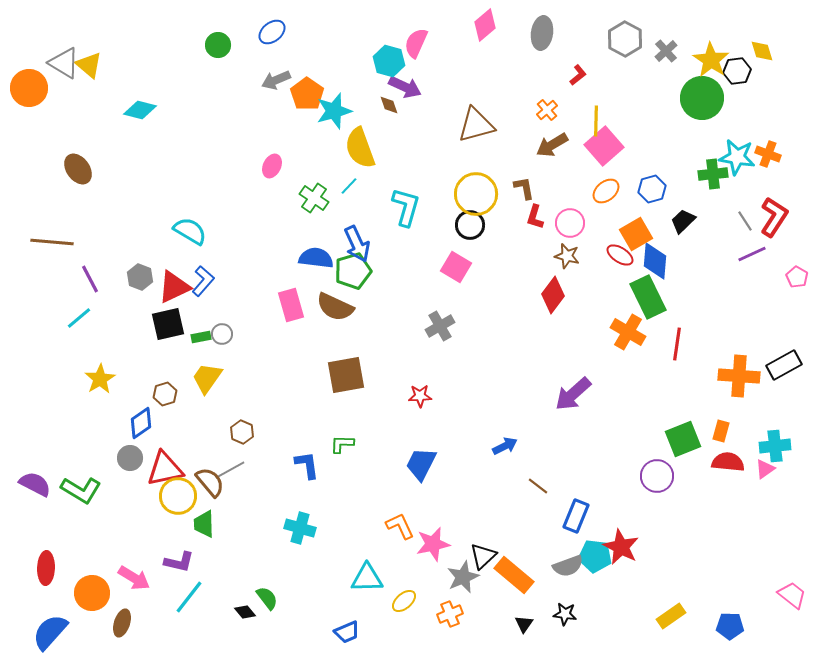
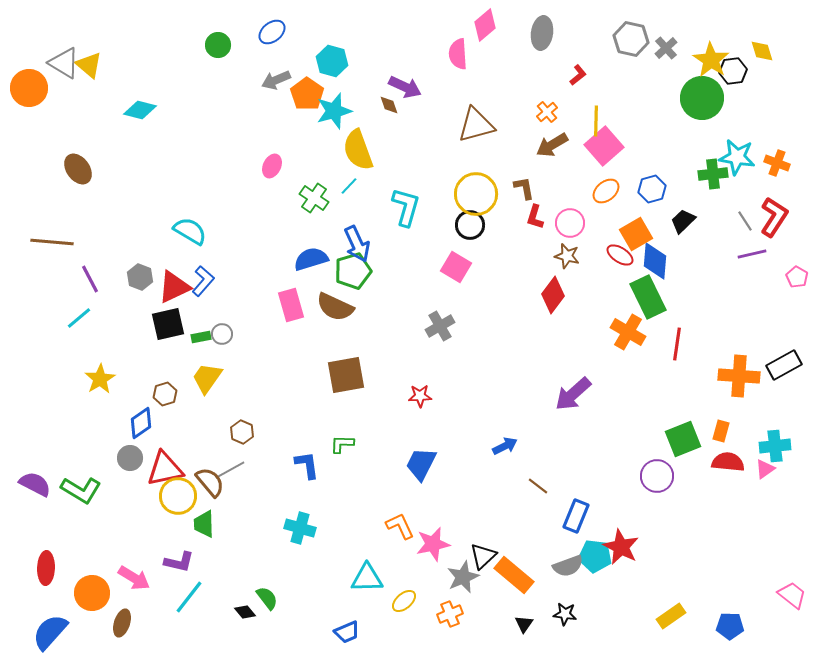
gray hexagon at (625, 39): moved 6 px right; rotated 16 degrees counterclockwise
pink semicircle at (416, 43): moved 42 px right, 11 px down; rotated 28 degrees counterclockwise
gray cross at (666, 51): moved 3 px up
cyan hexagon at (389, 61): moved 57 px left
black hexagon at (737, 71): moved 4 px left
orange cross at (547, 110): moved 2 px down
yellow semicircle at (360, 148): moved 2 px left, 2 px down
orange cross at (768, 154): moved 9 px right, 9 px down
purple line at (752, 254): rotated 12 degrees clockwise
blue semicircle at (316, 258): moved 5 px left, 1 px down; rotated 24 degrees counterclockwise
